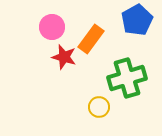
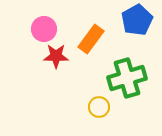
pink circle: moved 8 px left, 2 px down
red star: moved 8 px left, 1 px up; rotated 15 degrees counterclockwise
